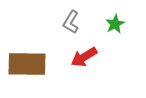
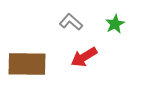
gray L-shape: rotated 100 degrees clockwise
